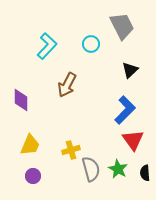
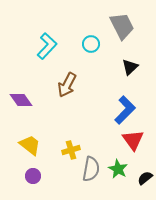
black triangle: moved 3 px up
purple diamond: rotated 35 degrees counterclockwise
yellow trapezoid: rotated 75 degrees counterclockwise
gray semicircle: rotated 25 degrees clockwise
black semicircle: moved 5 px down; rotated 56 degrees clockwise
